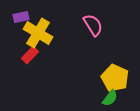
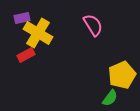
purple rectangle: moved 1 px right, 1 px down
red rectangle: moved 4 px left; rotated 18 degrees clockwise
yellow pentagon: moved 7 px right, 3 px up; rotated 24 degrees clockwise
